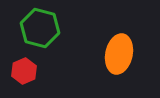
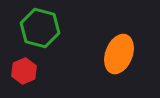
orange ellipse: rotated 9 degrees clockwise
